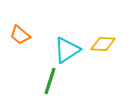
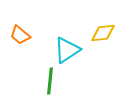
yellow diamond: moved 11 px up; rotated 10 degrees counterclockwise
green line: rotated 12 degrees counterclockwise
